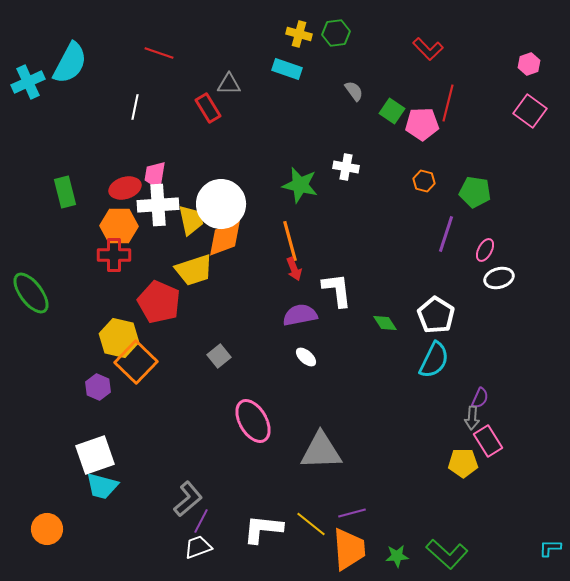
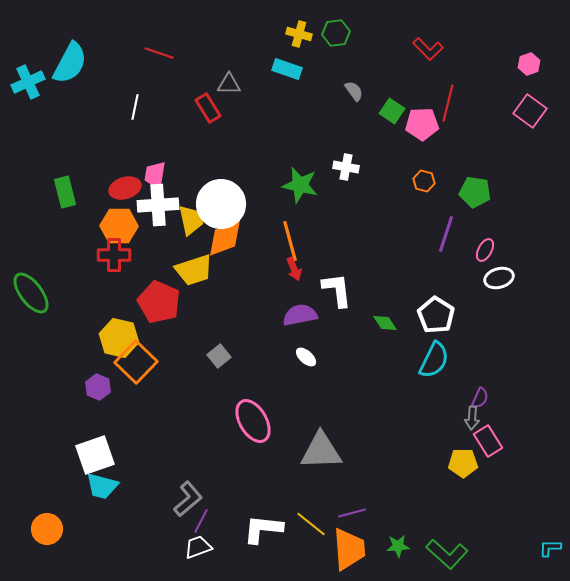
green star at (397, 556): moved 1 px right, 10 px up
